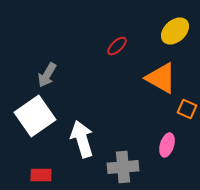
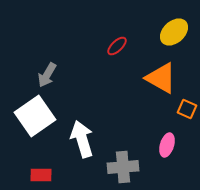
yellow ellipse: moved 1 px left, 1 px down
